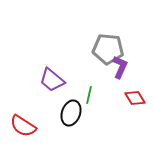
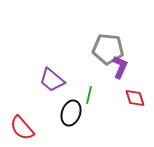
red diamond: rotated 15 degrees clockwise
red semicircle: moved 1 px left, 2 px down; rotated 16 degrees clockwise
